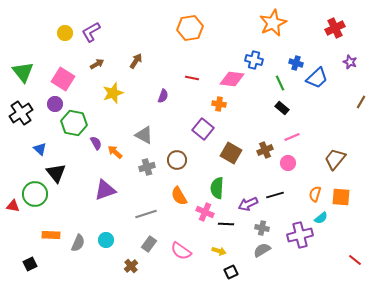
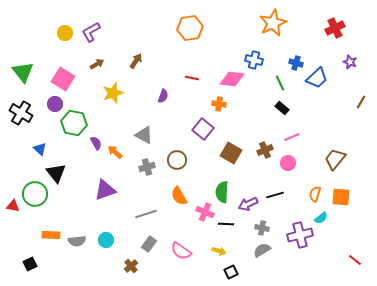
black cross at (21, 113): rotated 25 degrees counterclockwise
green semicircle at (217, 188): moved 5 px right, 4 px down
gray semicircle at (78, 243): moved 1 px left, 2 px up; rotated 60 degrees clockwise
